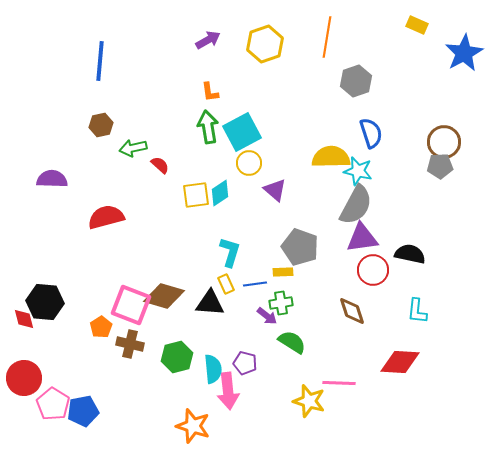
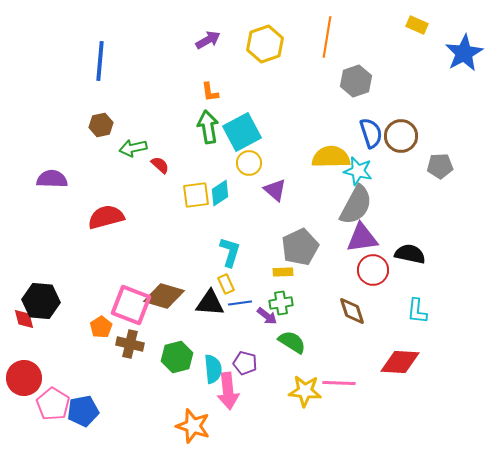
brown circle at (444, 142): moved 43 px left, 6 px up
gray pentagon at (300, 247): rotated 27 degrees clockwise
blue line at (255, 284): moved 15 px left, 19 px down
black hexagon at (45, 302): moved 4 px left, 1 px up
yellow star at (309, 401): moved 4 px left, 10 px up; rotated 12 degrees counterclockwise
